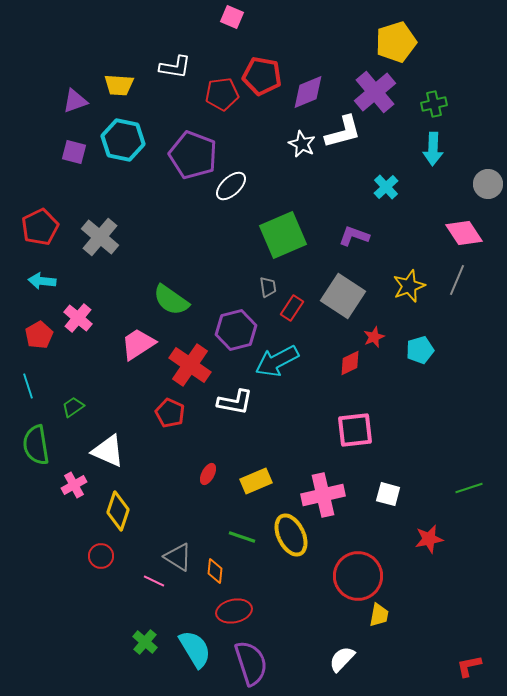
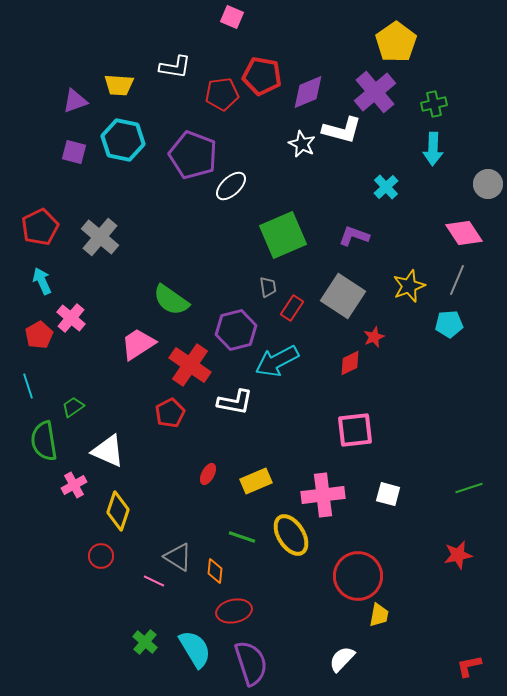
yellow pentagon at (396, 42): rotated 18 degrees counterclockwise
white L-shape at (343, 132): moved 1 px left, 2 px up; rotated 30 degrees clockwise
cyan arrow at (42, 281): rotated 60 degrees clockwise
pink cross at (78, 318): moved 7 px left
cyan pentagon at (420, 350): moved 29 px right, 26 px up; rotated 12 degrees clockwise
red pentagon at (170, 413): rotated 20 degrees clockwise
green semicircle at (36, 445): moved 8 px right, 4 px up
pink cross at (323, 495): rotated 6 degrees clockwise
yellow ellipse at (291, 535): rotated 6 degrees counterclockwise
red star at (429, 539): moved 29 px right, 16 px down
